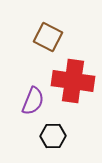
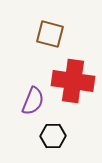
brown square: moved 2 px right, 3 px up; rotated 12 degrees counterclockwise
